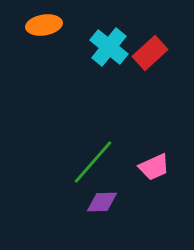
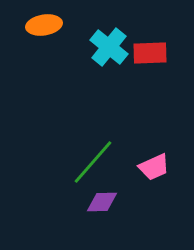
red rectangle: rotated 40 degrees clockwise
